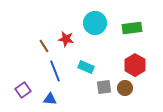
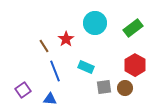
green rectangle: moved 1 px right; rotated 30 degrees counterclockwise
red star: rotated 28 degrees clockwise
